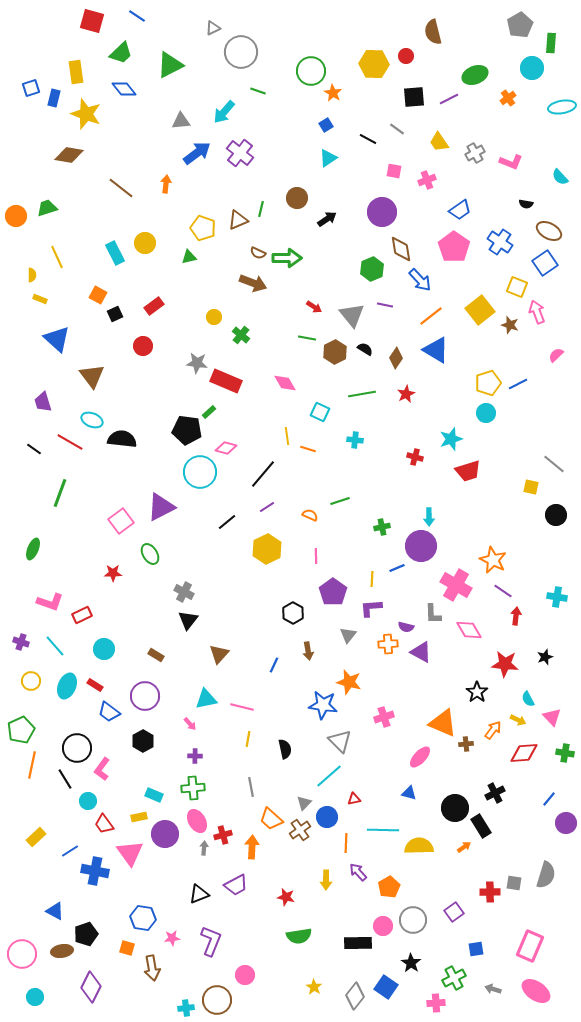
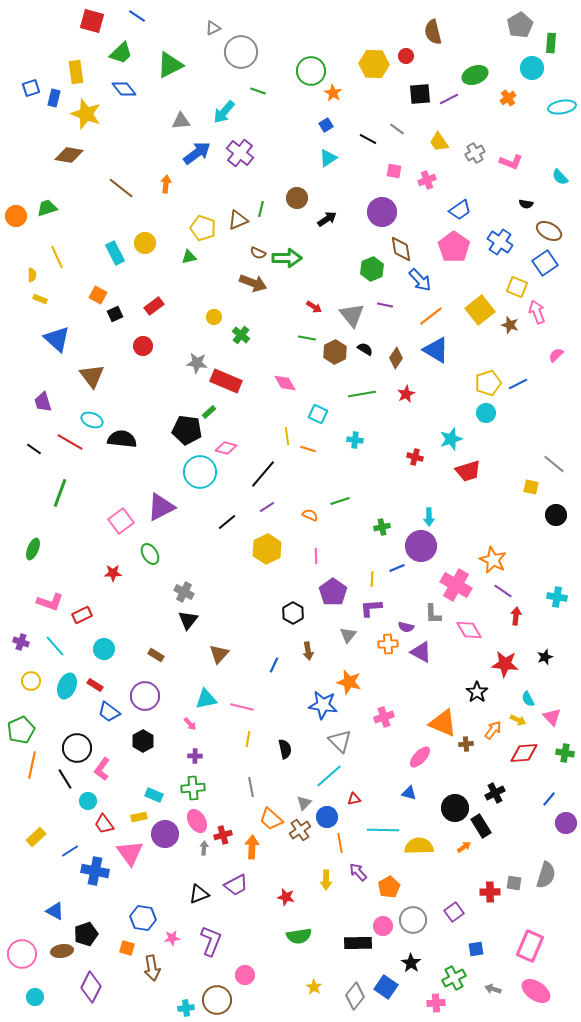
black square at (414, 97): moved 6 px right, 3 px up
cyan square at (320, 412): moved 2 px left, 2 px down
orange line at (346, 843): moved 6 px left; rotated 12 degrees counterclockwise
